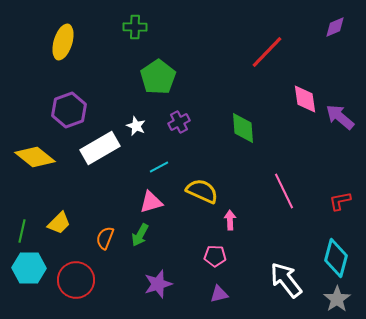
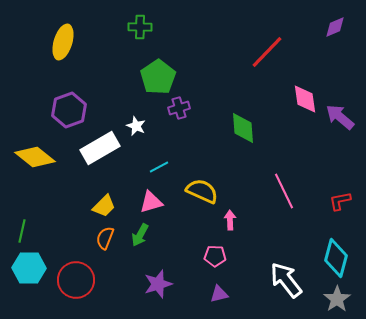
green cross: moved 5 px right
purple cross: moved 14 px up; rotated 10 degrees clockwise
yellow trapezoid: moved 45 px right, 17 px up
